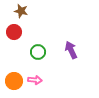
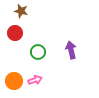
red circle: moved 1 px right, 1 px down
purple arrow: rotated 12 degrees clockwise
pink arrow: rotated 24 degrees counterclockwise
